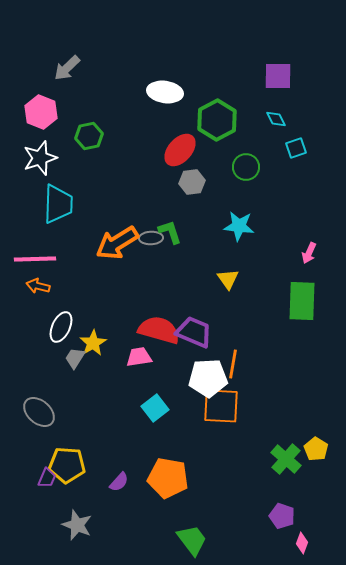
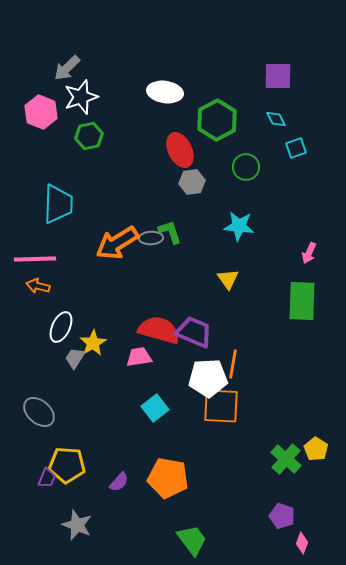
red ellipse at (180, 150): rotated 68 degrees counterclockwise
white star at (40, 158): moved 41 px right, 61 px up
